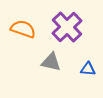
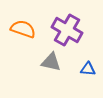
purple cross: moved 3 px down; rotated 16 degrees counterclockwise
